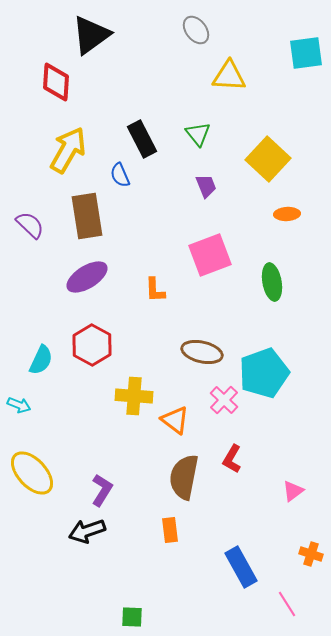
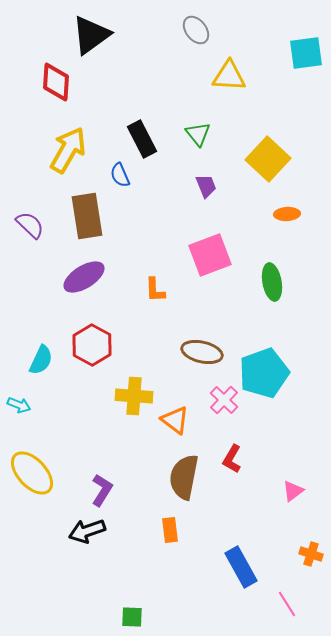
purple ellipse: moved 3 px left
